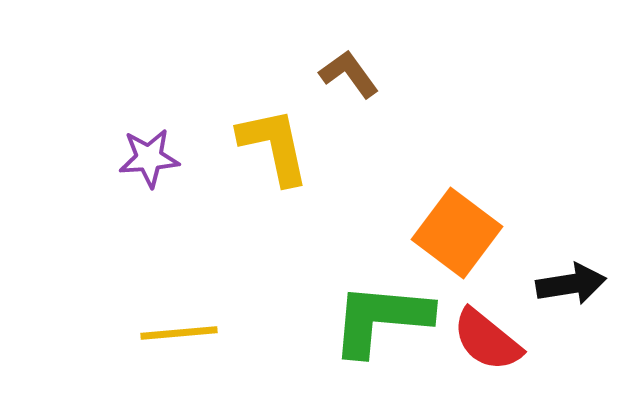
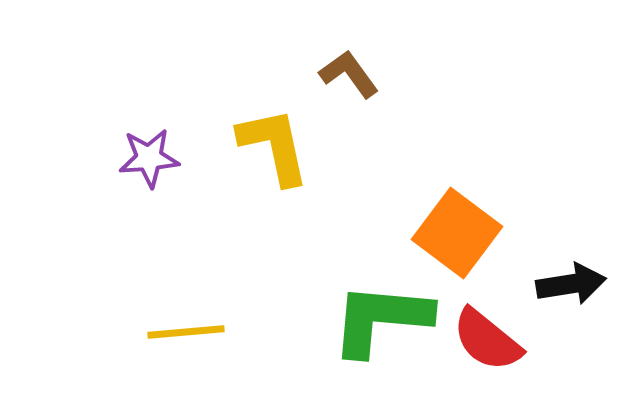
yellow line: moved 7 px right, 1 px up
